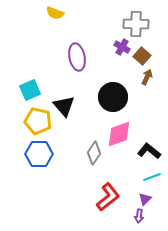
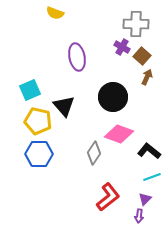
pink diamond: rotated 40 degrees clockwise
